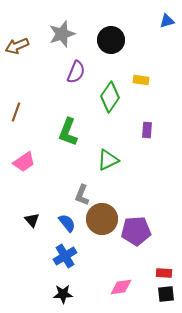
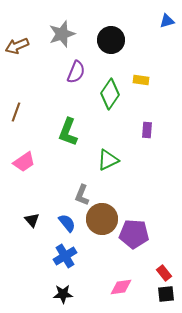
green diamond: moved 3 px up
purple pentagon: moved 2 px left, 3 px down; rotated 8 degrees clockwise
red rectangle: rotated 49 degrees clockwise
